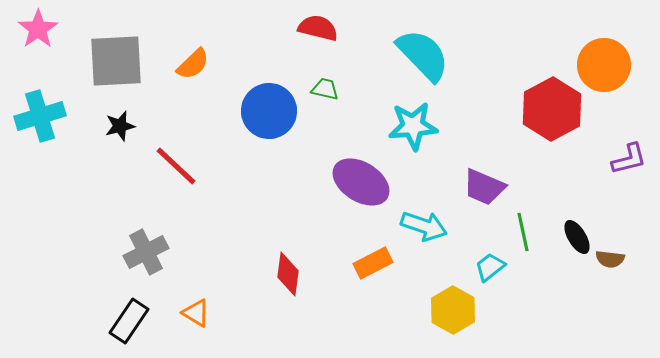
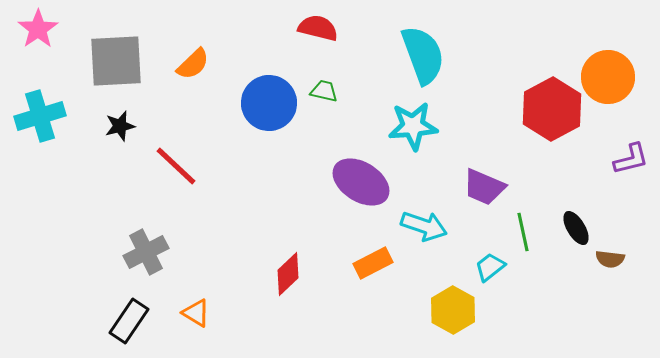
cyan semicircle: rotated 24 degrees clockwise
orange circle: moved 4 px right, 12 px down
green trapezoid: moved 1 px left, 2 px down
blue circle: moved 8 px up
purple L-shape: moved 2 px right
black ellipse: moved 1 px left, 9 px up
red diamond: rotated 39 degrees clockwise
